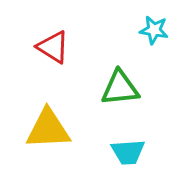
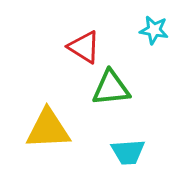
red triangle: moved 31 px right
green triangle: moved 9 px left
